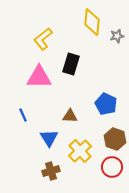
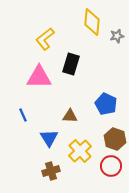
yellow L-shape: moved 2 px right
red circle: moved 1 px left, 1 px up
